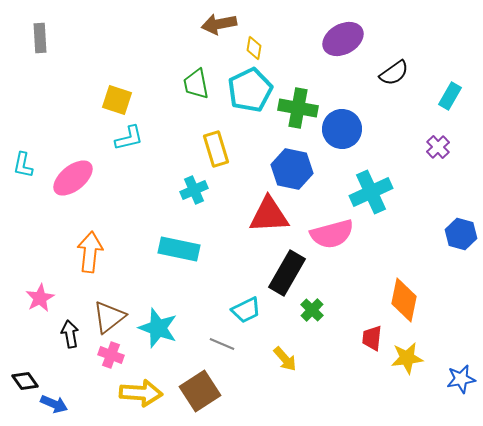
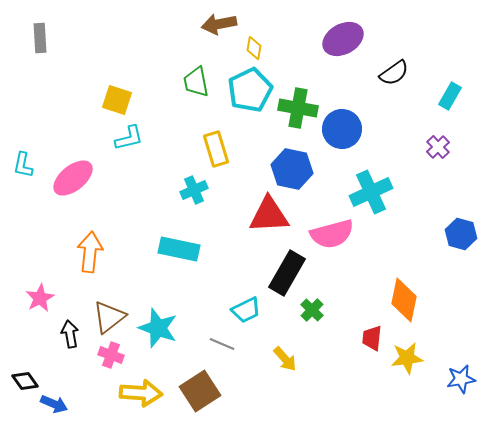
green trapezoid at (196, 84): moved 2 px up
